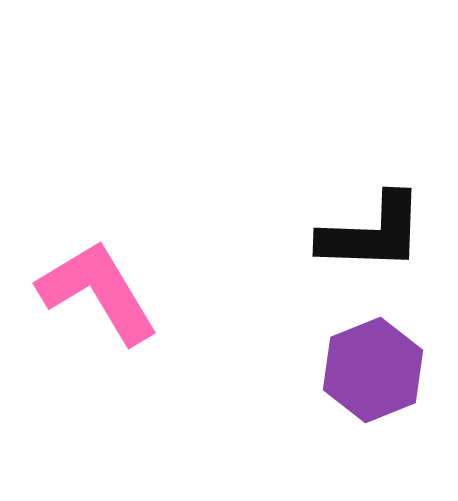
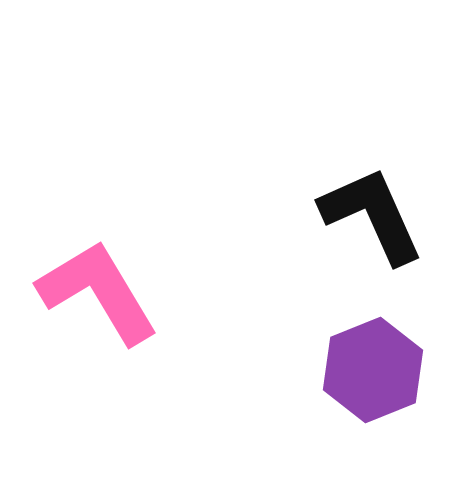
black L-shape: moved 18 px up; rotated 116 degrees counterclockwise
